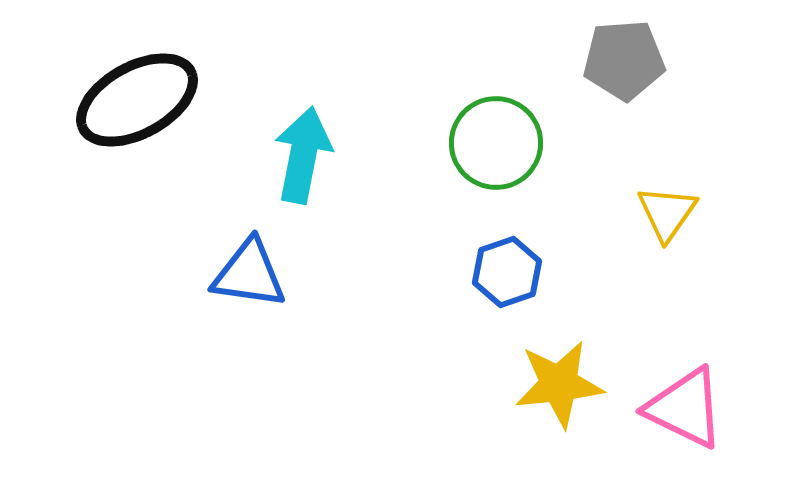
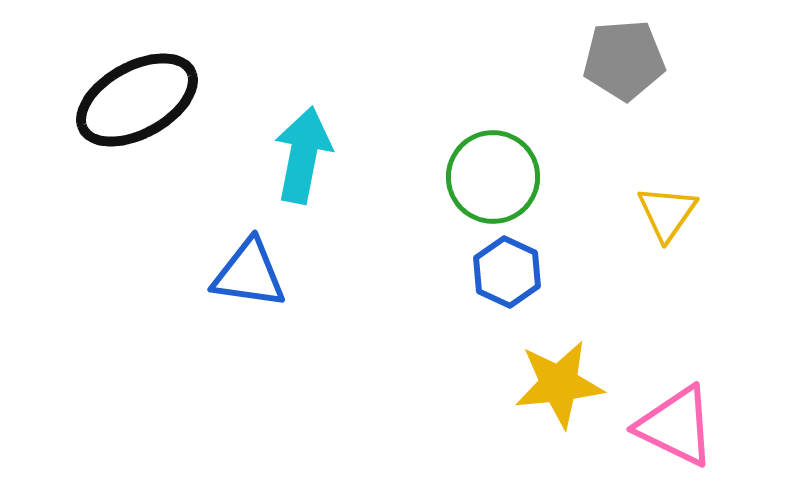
green circle: moved 3 px left, 34 px down
blue hexagon: rotated 16 degrees counterclockwise
pink triangle: moved 9 px left, 18 px down
